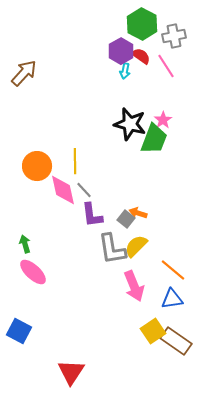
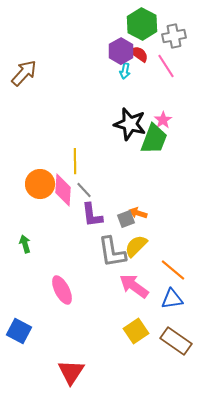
red semicircle: moved 2 px left, 2 px up
orange circle: moved 3 px right, 18 px down
pink diamond: rotated 16 degrees clockwise
gray square: rotated 30 degrees clockwise
gray L-shape: moved 3 px down
pink ellipse: moved 29 px right, 18 px down; rotated 20 degrees clockwise
pink arrow: rotated 148 degrees clockwise
yellow square: moved 17 px left
